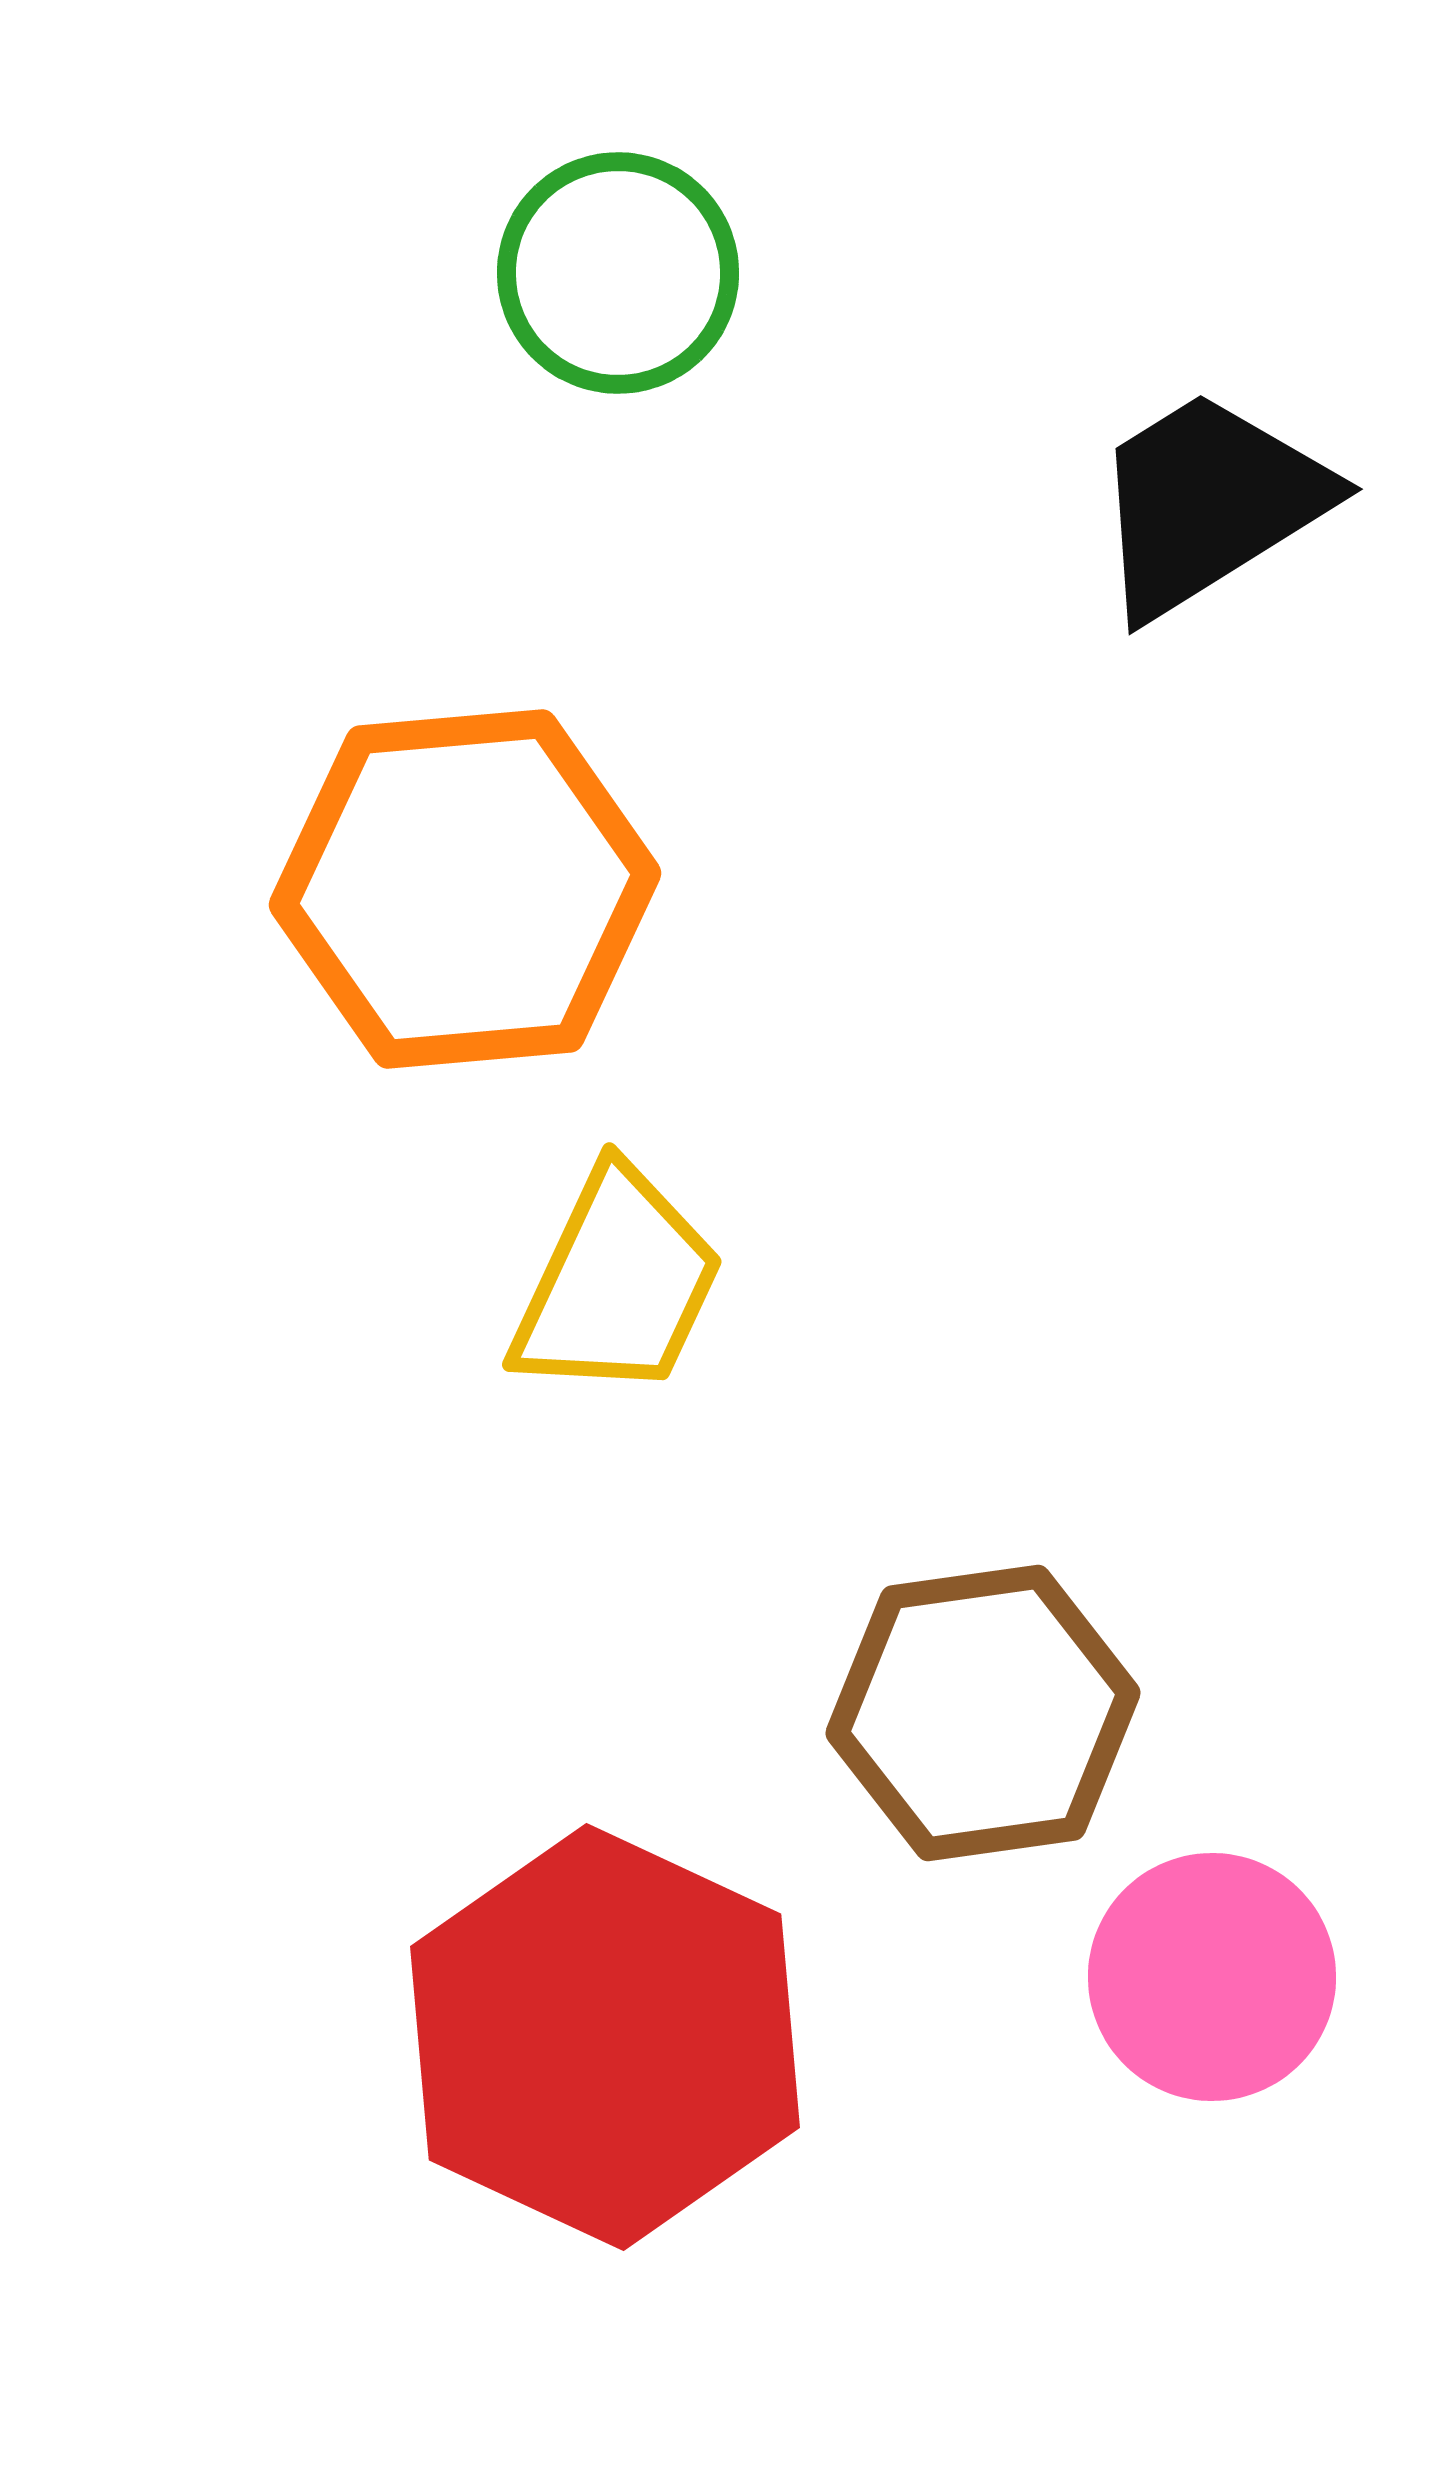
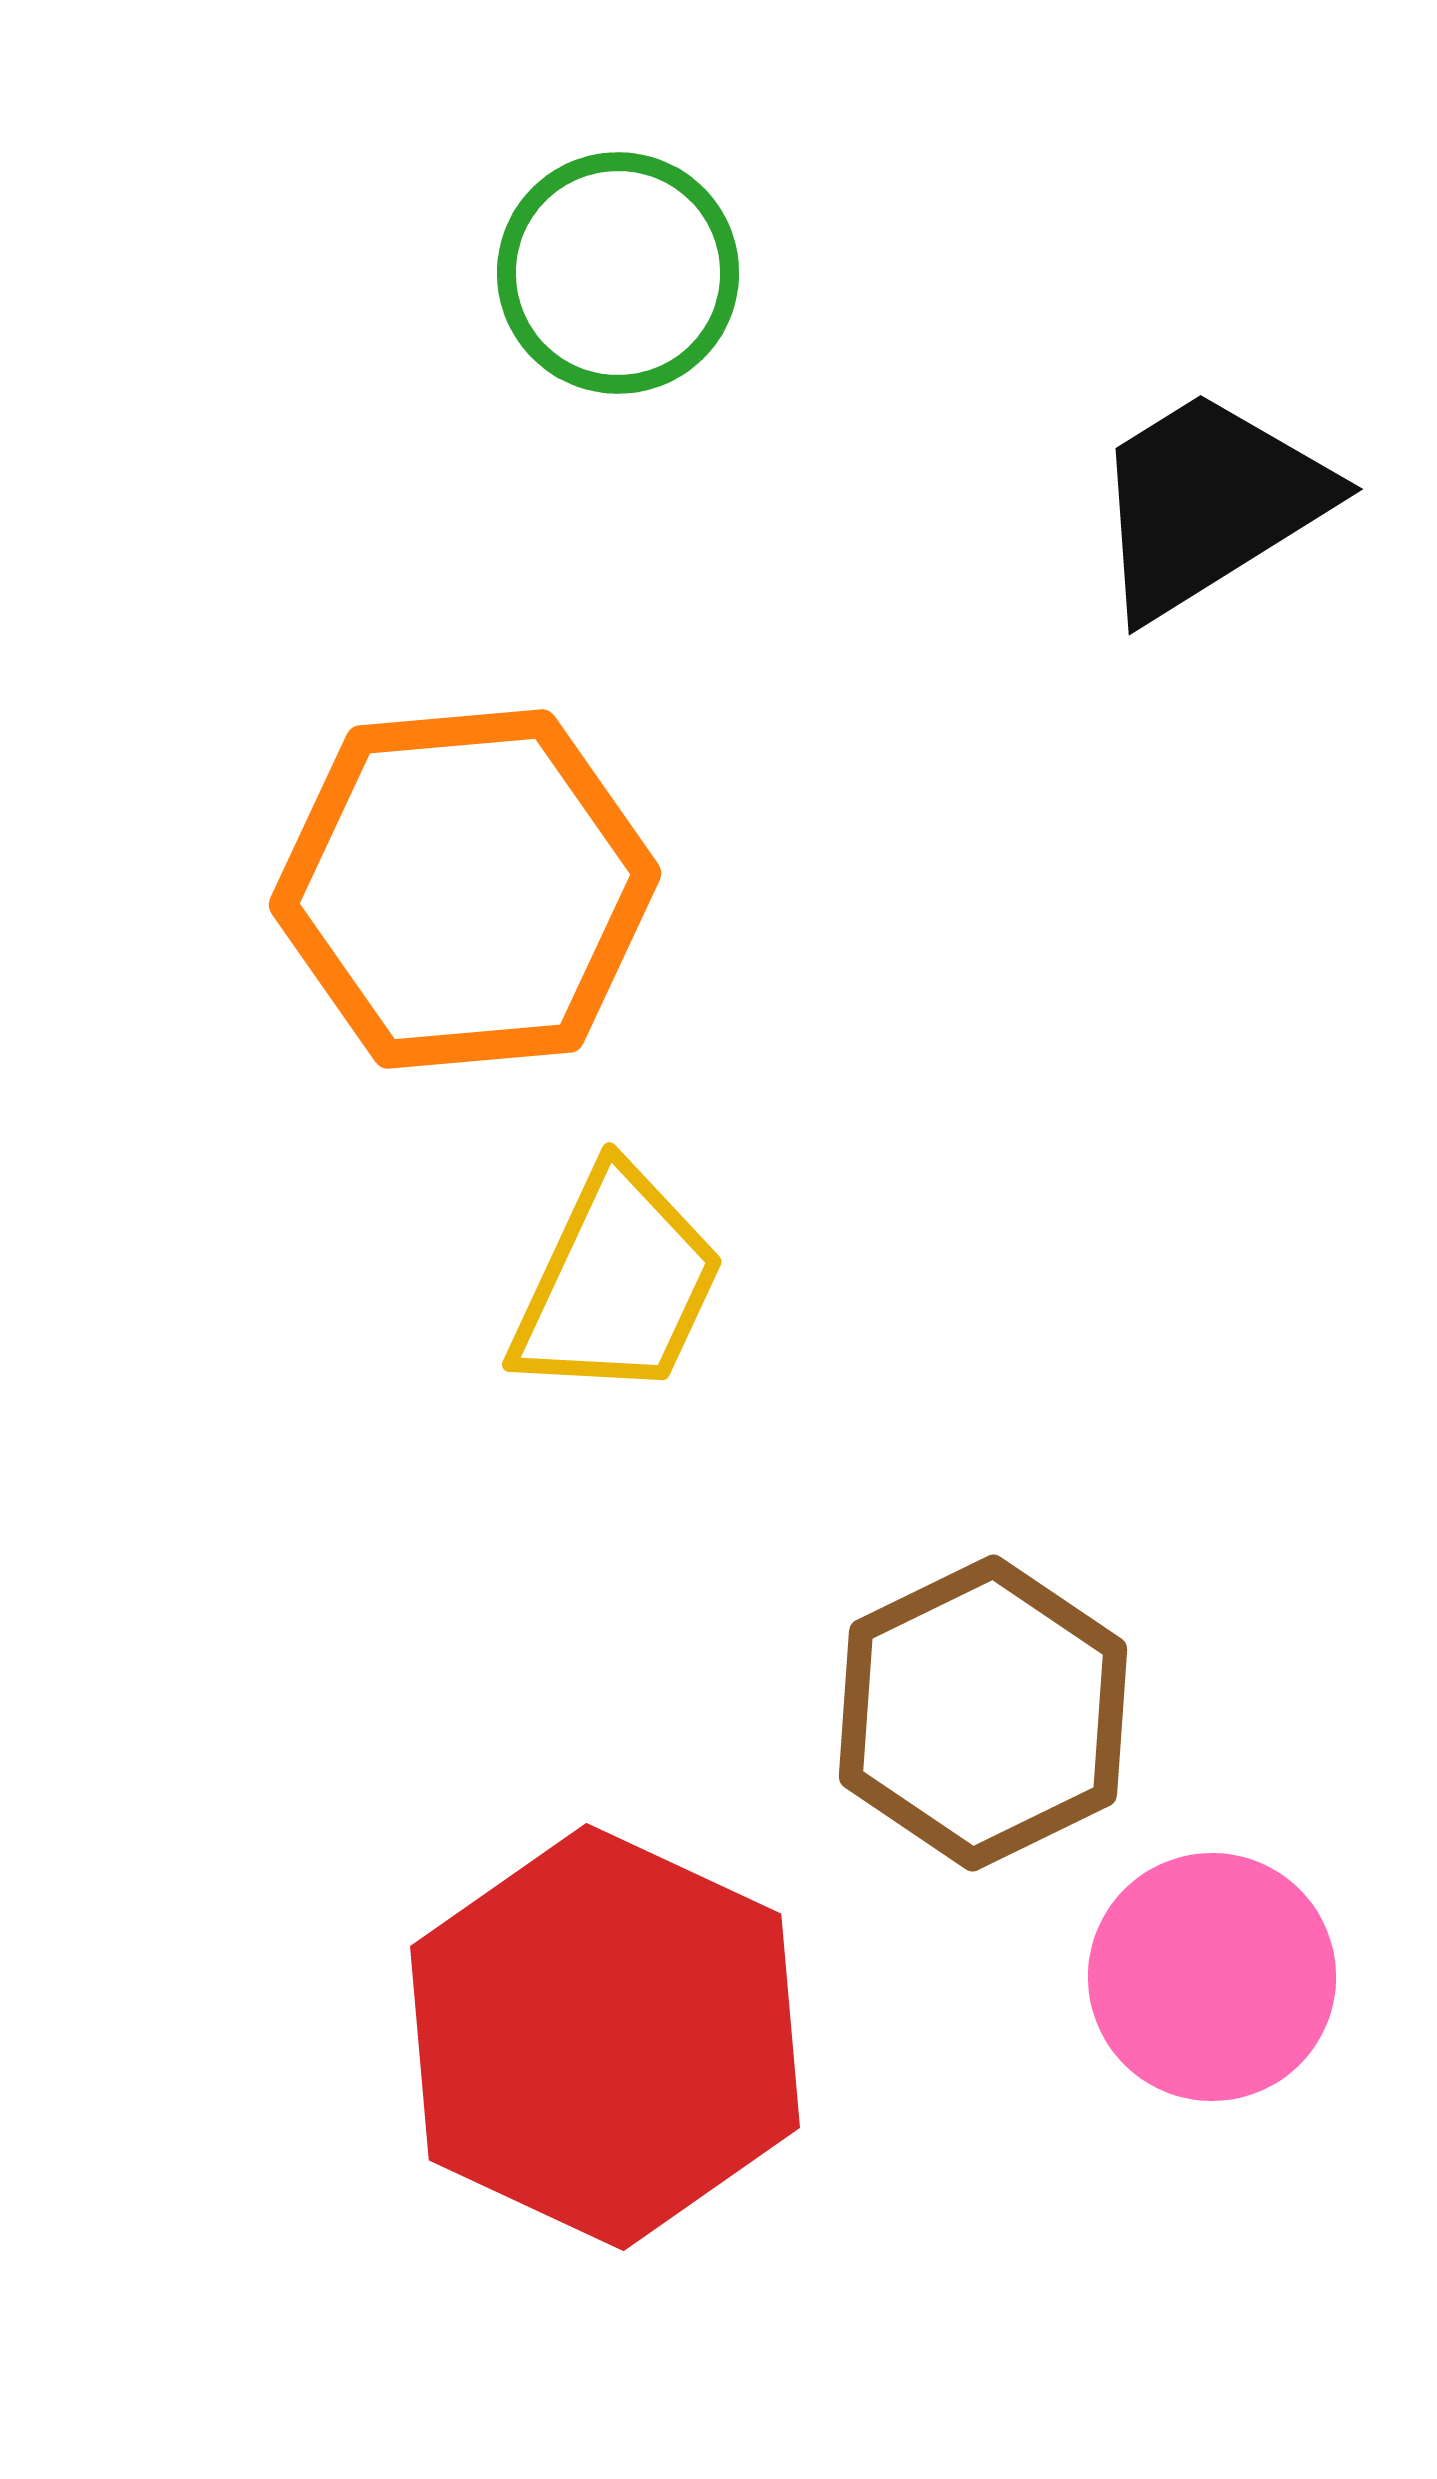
brown hexagon: rotated 18 degrees counterclockwise
